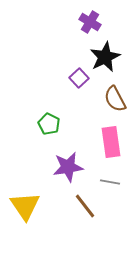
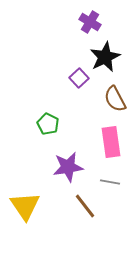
green pentagon: moved 1 px left
